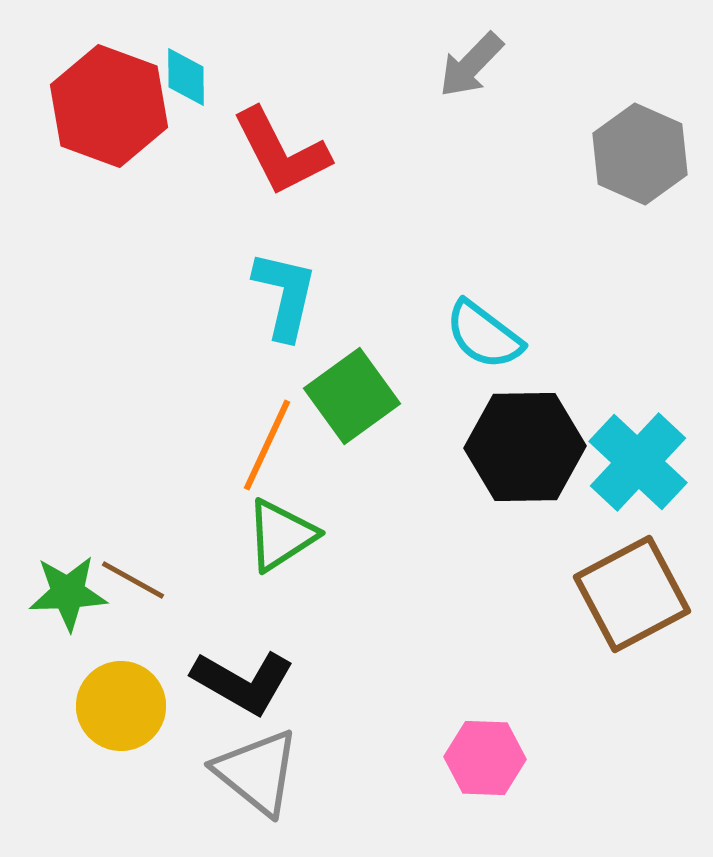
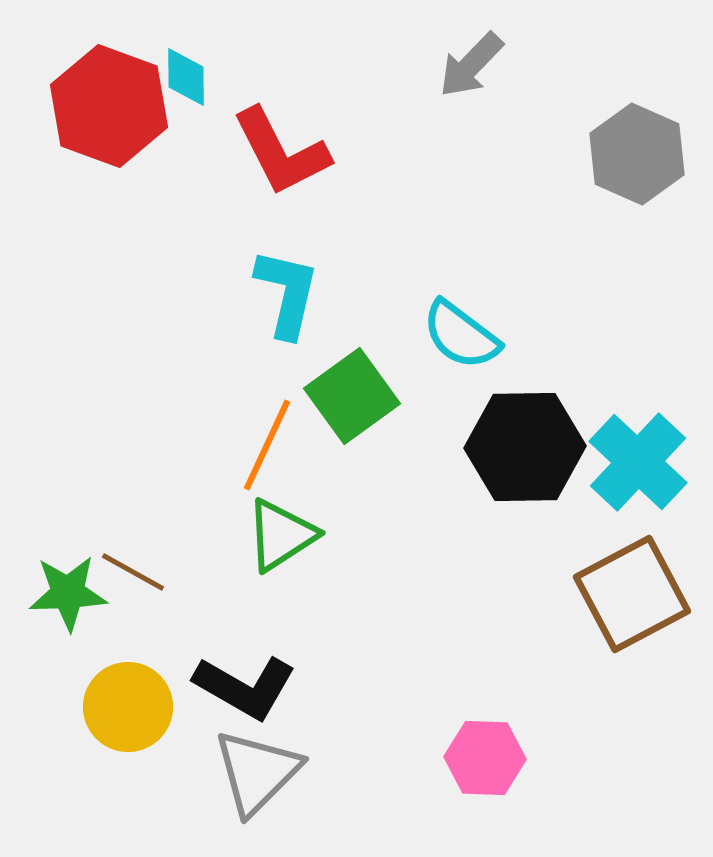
gray hexagon: moved 3 px left
cyan L-shape: moved 2 px right, 2 px up
cyan semicircle: moved 23 px left
brown line: moved 8 px up
black L-shape: moved 2 px right, 5 px down
yellow circle: moved 7 px right, 1 px down
gray triangle: rotated 36 degrees clockwise
